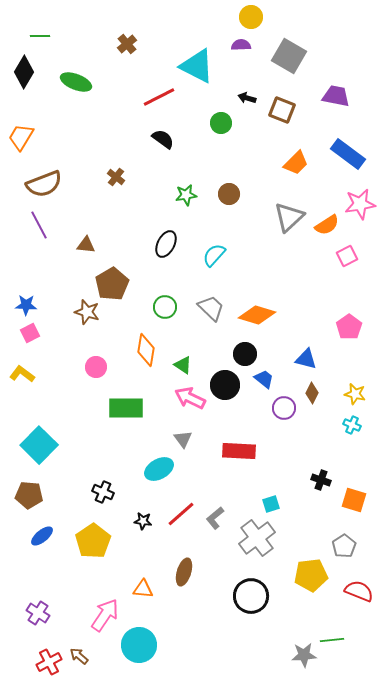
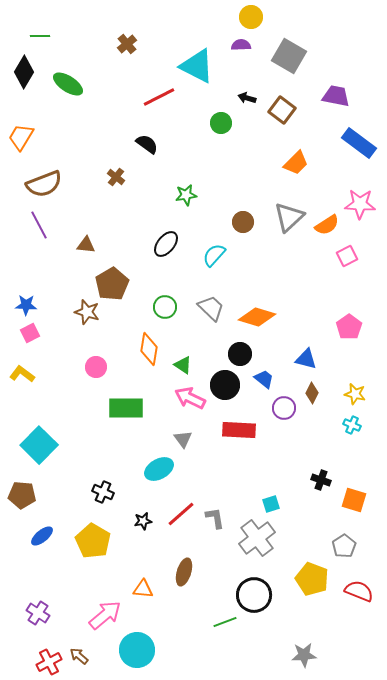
green ellipse at (76, 82): moved 8 px left, 2 px down; rotated 12 degrees clockwise
brown square at (282, 110): rotated 16 degrees clockwise
black semicircle at (163, 139): moved 16 px left, 5 px down
blue rectangle at (348, 154): moved 11 px right, 11 px up
brown circle at (229, 194): moved 14 px right, 28 px down
pink star at (360, 204): rotated 12 degrees clockwise
black ellipse at (166, 244): rotated 12 degrees clockwise
orange diamond at (257, 315): moved 2 px down
orange diamond at (146, 350): moved 3 px right, 1 px up
black circle at (245, 354): moved 5 px left
red rectangle at (239, 451): moved 21 px up
brown pentagon at (29, 495): moved 7 px left
gray L-shape at (215, 518): rotated 120 degrees clockwise
black star at (143, 521): rotated 18 degrees counterclockwise
yellow pentagon at (93, 541): rotated 8 degrees counterclockwise
yellow pentagon at (311, 575): moved 1 px right, 4 px down; rotated 28 degrees clockwise
black circle at (251, 596): moved 3 px right, 1 px up
pink arrow at (105, 615): rotated 16 degrees clockwise
green line at (332, 640): moved 107 px left, 18 px up; rotated 15 degrees counterclockwise
cyan circle at (139, 645): moved 2 px left, 5 px down
